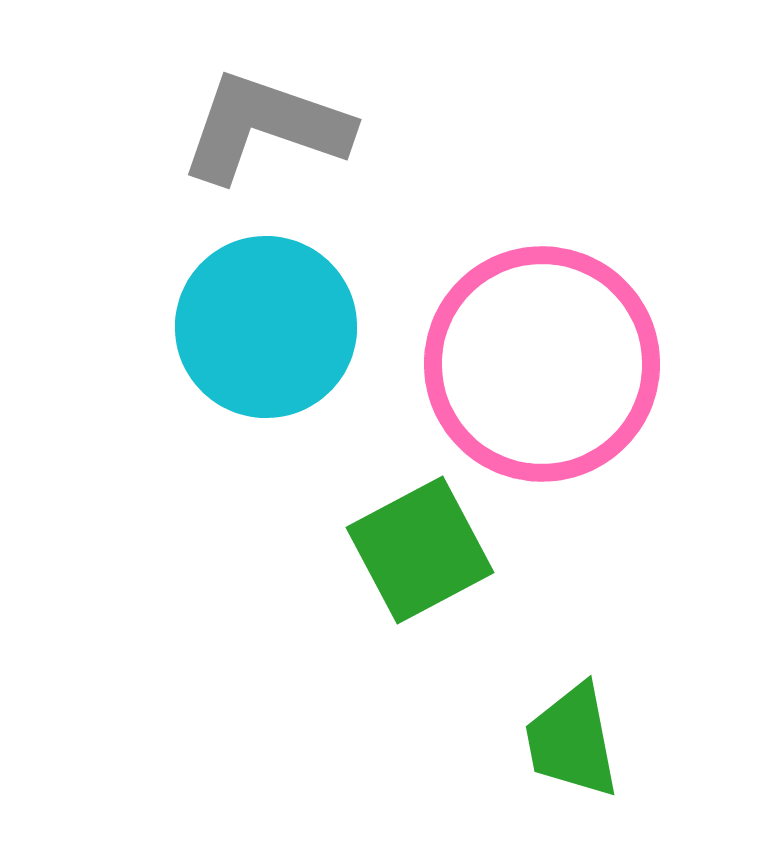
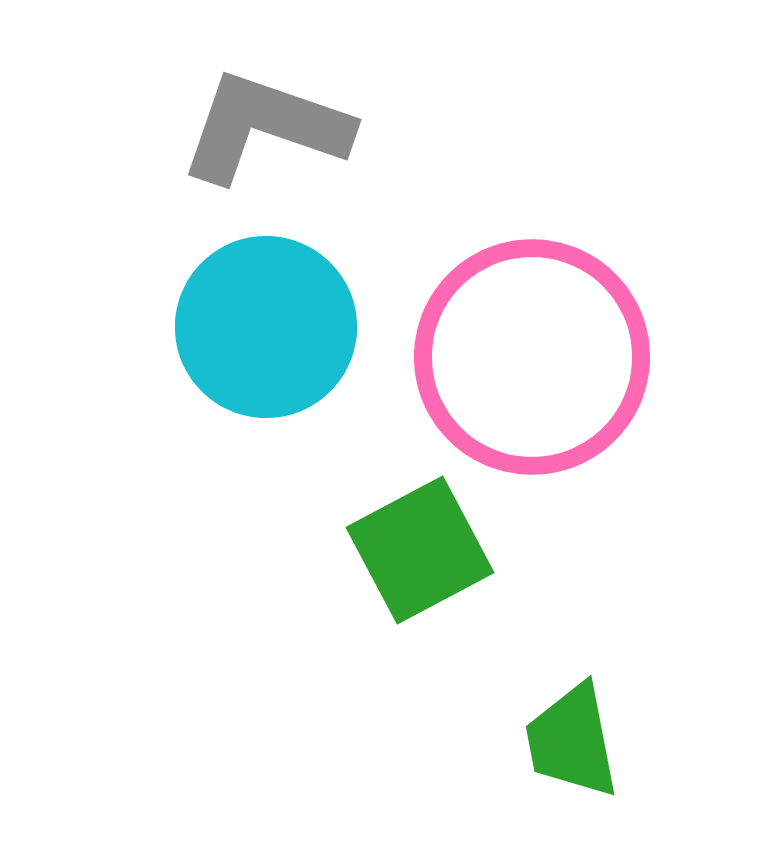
pink circle: moved 10 px left, 7 px up
